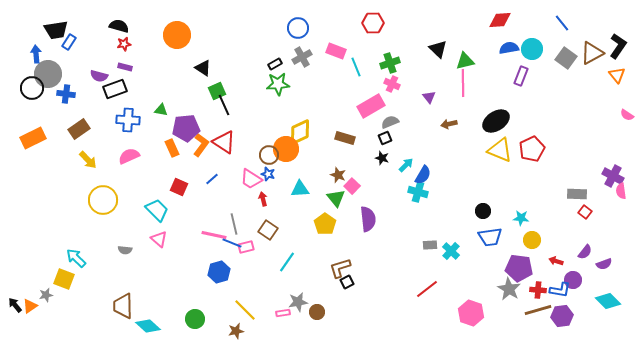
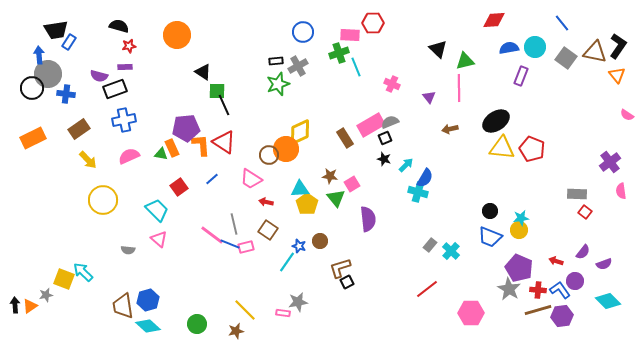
red diamond at (500, 20): moved 6 px left
blue circle at (298, 28): moved 5 px right, 4 px down
red star at (124, 44): moved 5 px right, 2 px down
cyan circle at (532, 49): moved 3 px right, 2 px up
pink rectangle at (336, 51): moved 14 px right, 16 px up; rotated 18 degrees counterclockwise
brown triangle at (592, 53): moved 3 px right, 1 px up; rotated 40 degrees clockwise
blue arrow at (36, 54): moved 3 px right, 1 px down
gray cross at (302, 57): moved 4 px left, 9 px down
green cross at (390, 63): moved 51 px left, 10 px up
black rectangle at (275, 64): moved 1 px right, 3 px up; rotated 24 degrees clockwise
purple rectangle at (125, 67): rotated 16 degrees counterclockwise
black triangle at (203, 68): moved 4 px down
pink line at (463, 83): moved 4 px left, 5 px down
green star at (278, 84): rotated 15 degrees counterclockwise
green square at (217, 91): rotated 24 degrees clockwise
pink rectangle at (371, 106): moved 19 px down
green triangle at (161, 110): moved 44 px down
blue cross at (128, 120): moved 4 px left; rotated 15 degrees counterclockwise
brown arrow at (449, 124): moved 1 px right, 5 px down
brown rectangle at (345, 138): rotated 42 degrees clockwise
orange L-shape at (201, 145): rotated 40 degrees counterclockwise
red pentagon at (532, 149): rotated 25 degrees counterclockwise
yellow triangle at (500, 150): moved 2 px right, 2 px up; rotated 16 degrees counterclockwise
black star at (382, 158): moved 2 px right, 1 px down
blue star at (268, 174): moved 31 px right, 72 px down
brown star at (338, 175): moved 8 px left, 1 px down; rotated 14 degrees counterclockwise
blue semicircle at (423, 175): moved 2 px right, 3 px down
purple cross at (613, 176): moved 3 px left, 14 px up; rotated 25 degrees clockwise
pink square at (352, 186): moved 2 px up; rotated 14 degrees clockwise
red square at (179, 187): rotated 30 degrees clockwise
red arrow at (263, 199): moved 3 px right, 3 px down; rotated 64 degrees counterclockwise
black circle at (483, 211): moved 7 px right
cyan star at (521, 218): rotated 14 degrees counterclockwise
yellow pentagon at (325, 224): moved 18 px left, 20 px up
pink line at (214, 235): moved 2 px left; rotated 25 degrees clockwise
blue trapezoid at (490, 237): rotated 30 degrees clockwise
yellow circle at (532, 240): moved 13 px left, 10 px up
blue line at (232, 243): moved 2 px left, 1 px down
gray rectangle at (430, 245): rotated 48 degrees counterclockwise
gray semicircle at (125, 250): moved 3 px right
purple semicircle at (585, 252): moved 2 px left
cyan arrow at (76, 258): moved 7 px right, 14 px down
purple pentagon at (519, 268): rotated 16 degrees clockwise
blue hexagon at (219, 272): moved 71 px left, 28 px down
purple circle at (573, 280): moved 2 px right, 1 px down
blue L-shape at (560, 290): rotated 135 degrees counterclockwise
black arrow at (15, 305): rotated 35 degrees clockwise
brown trapezoid at (123, 306): rotated 8 degrees counterclockwise
brown circle at (317, 312): moved 3 px right, 71 px up
pink rectangle at (283, 313): rotated 16 degrees clockwise
pink hexagon at (471, 313): rotated 20 degrees counterclockwise
green circle at (195, 319): moved 2 px right, 5 px down
